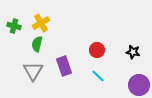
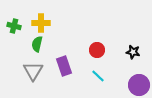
yellow cross: rotated 30 degrees clockwise
